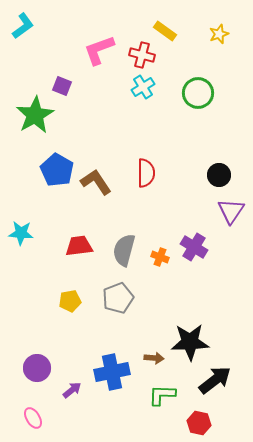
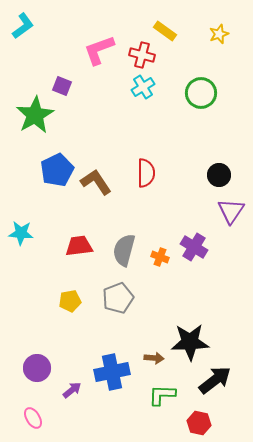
green circle: moved 3 px right
blue pentagon: rotated 16 degrees clockwise
